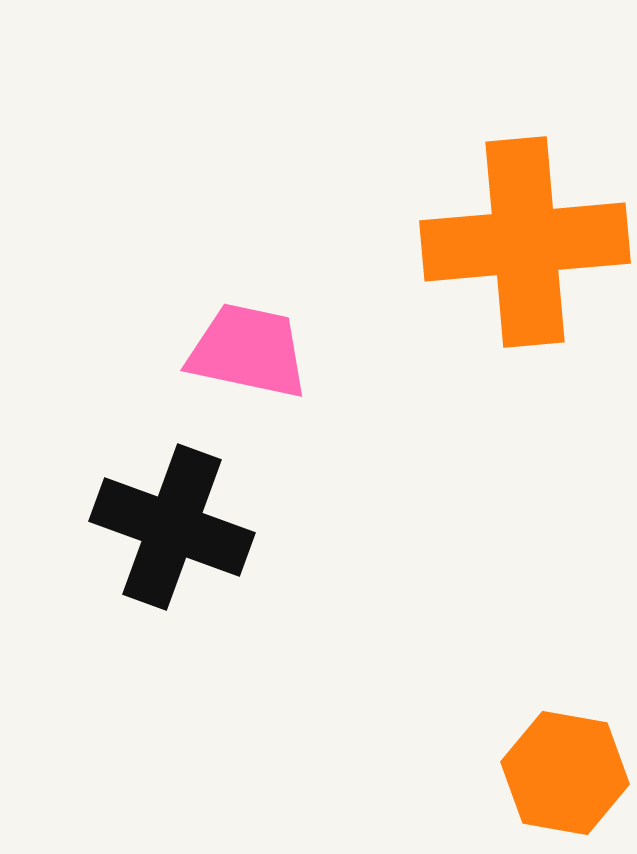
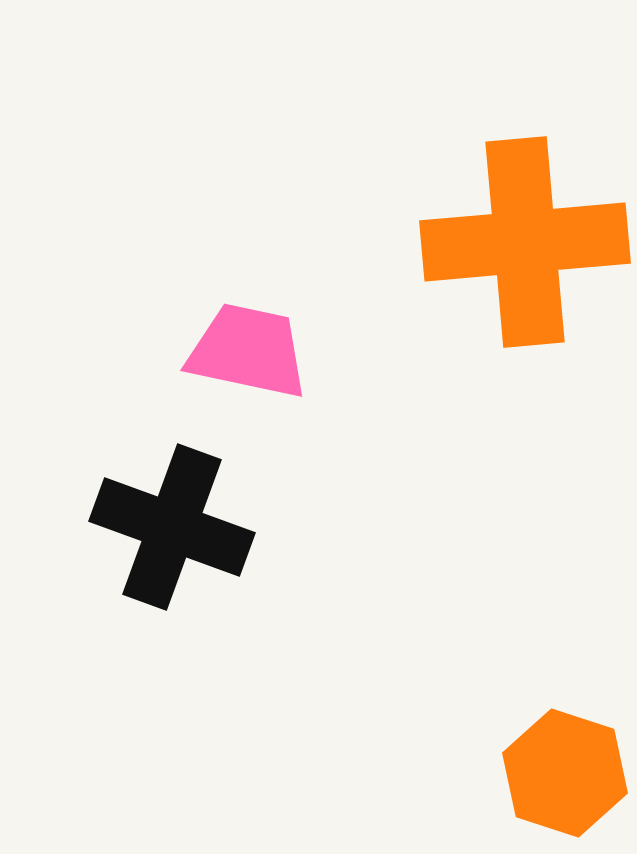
orange hexagon: rotated 8 degrees clockwise
